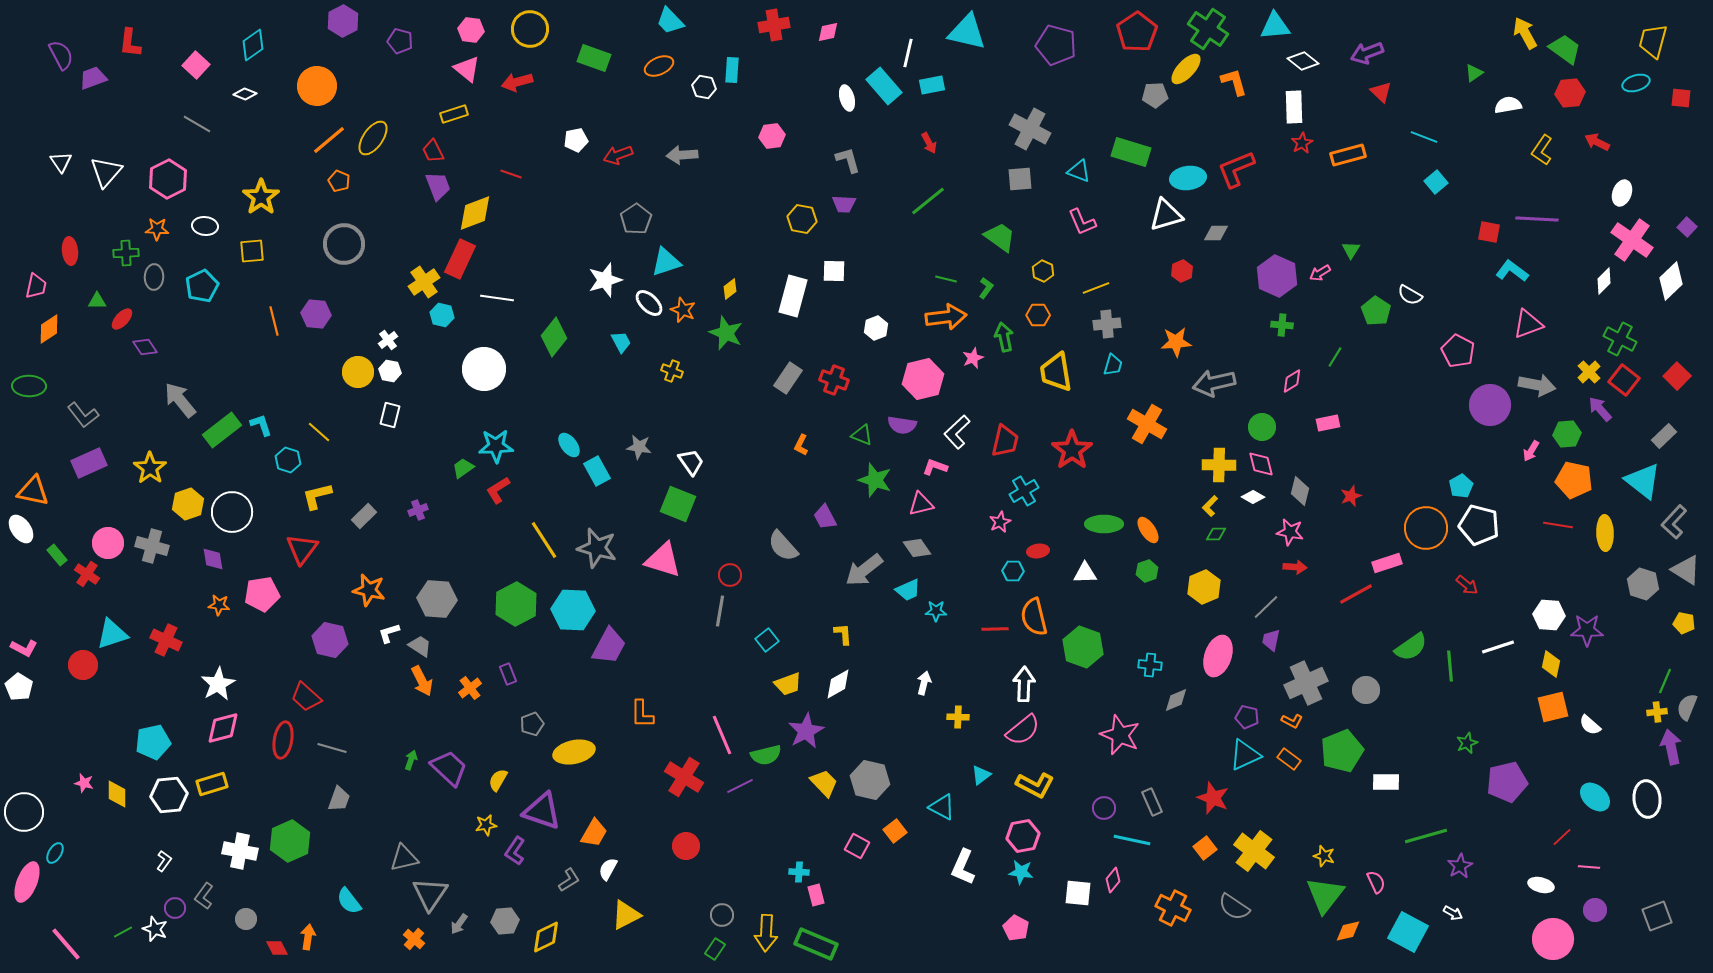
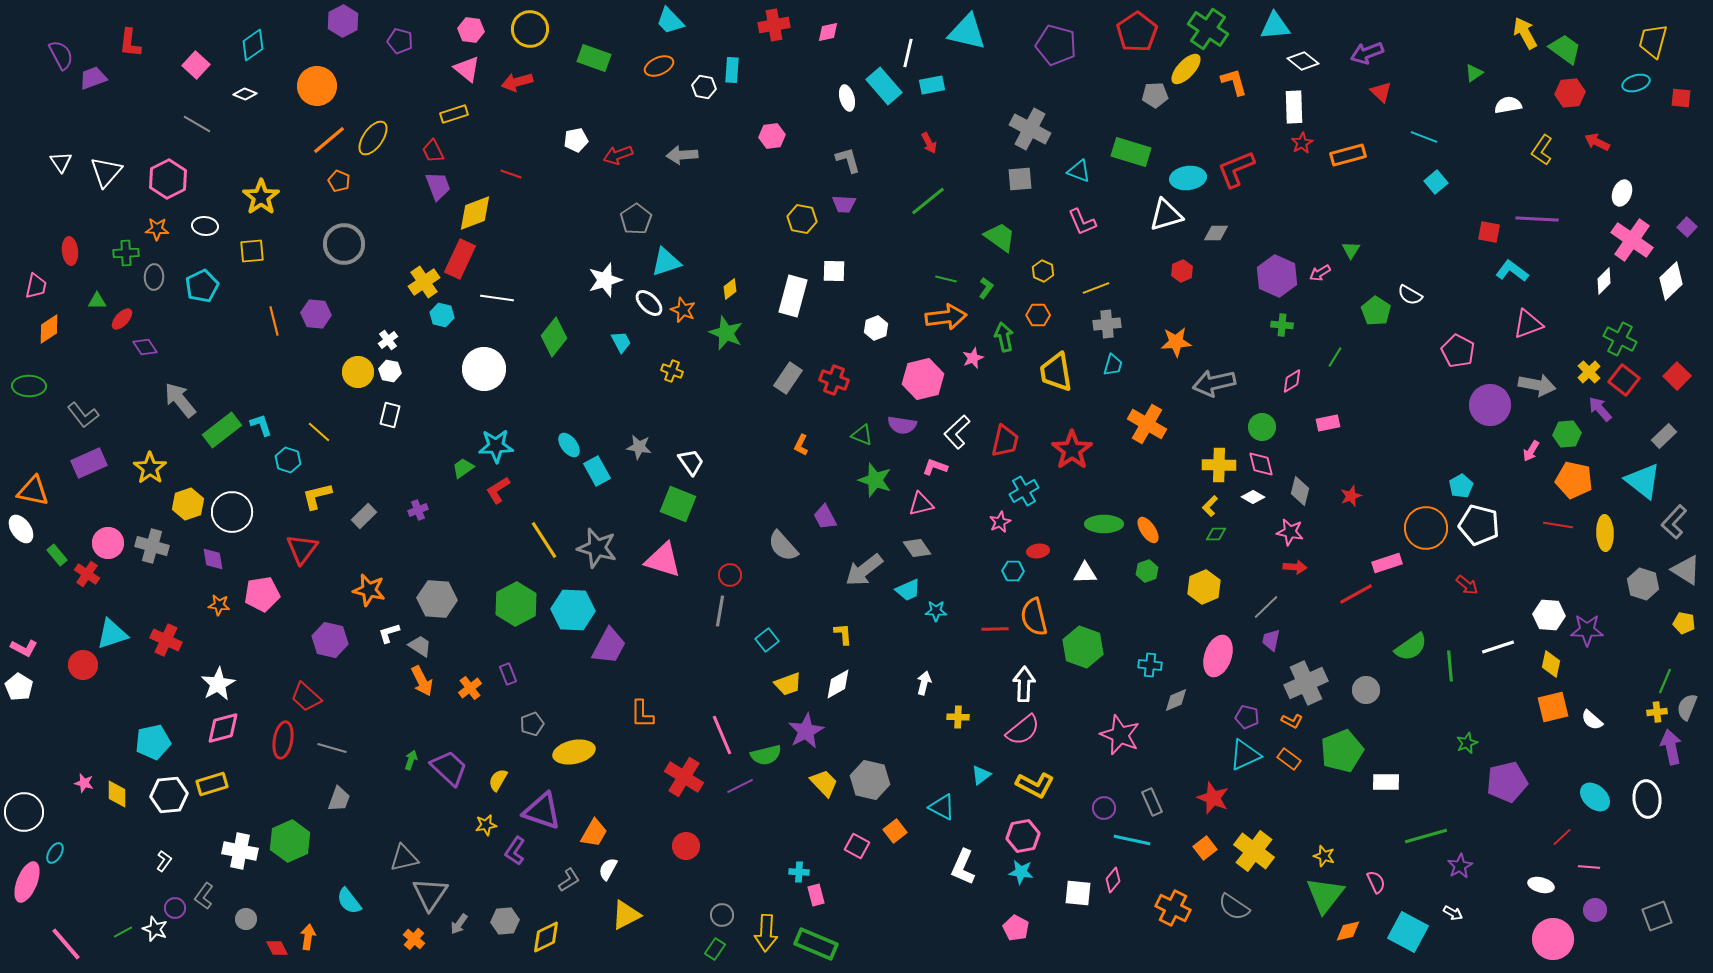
white semicircle at (1590, 725): moved 2 px right, 5 px up
